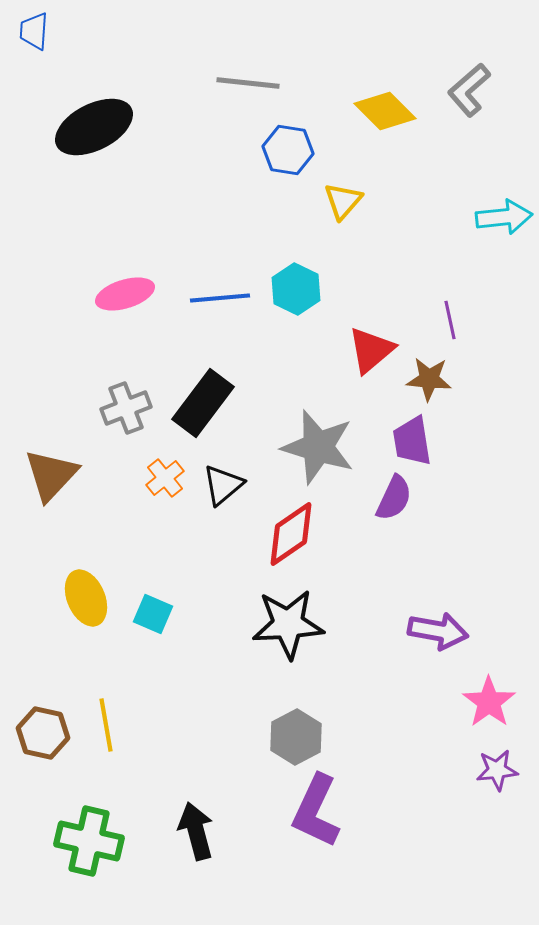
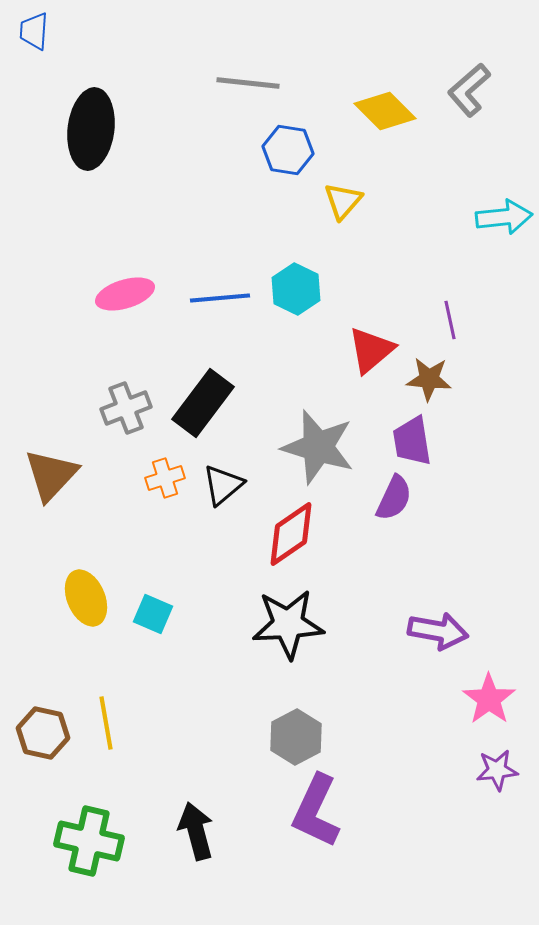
black ellipse: moved 3 px left, 2 px down; rotated 56 degrees counterclockwise
orange cross: rotated 21 degrees clockwise
pink star: moved 3 px up
yellow line: moved 2 px up
